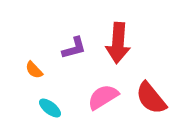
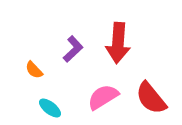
purple L-shape: moved 1 px left, 1 px down; rotated 28 degrees counterclockwise
